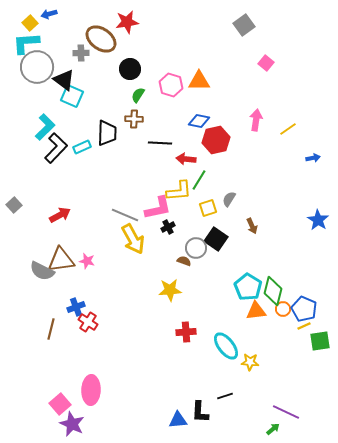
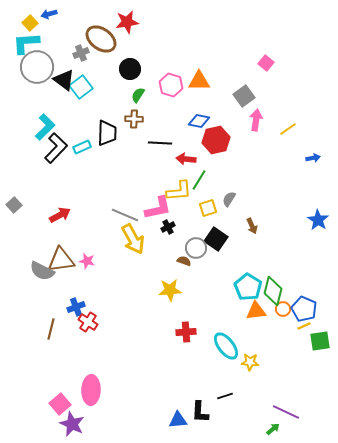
gray square at (244, 25): moved 71 px down
gray cross at (81, 53): rotated 21 degrees counterclockwise
cyan square at (72, 96): moved 9 px right, 9 px up; rotated 30 degrees clockwise
